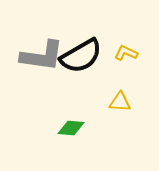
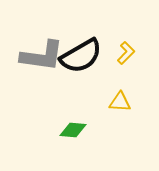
yellow L-shape: rotated 110 degrees clockwise
green diamond: moved 2 px right, 2 px down
